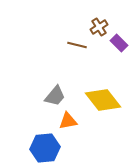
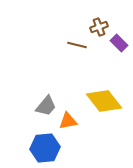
brown cross: rotated 12 degrees clockwise
gray trapezoid: moved 9 px left, 10 px down
yellow diamond: moved 1 px right, 1 px down
